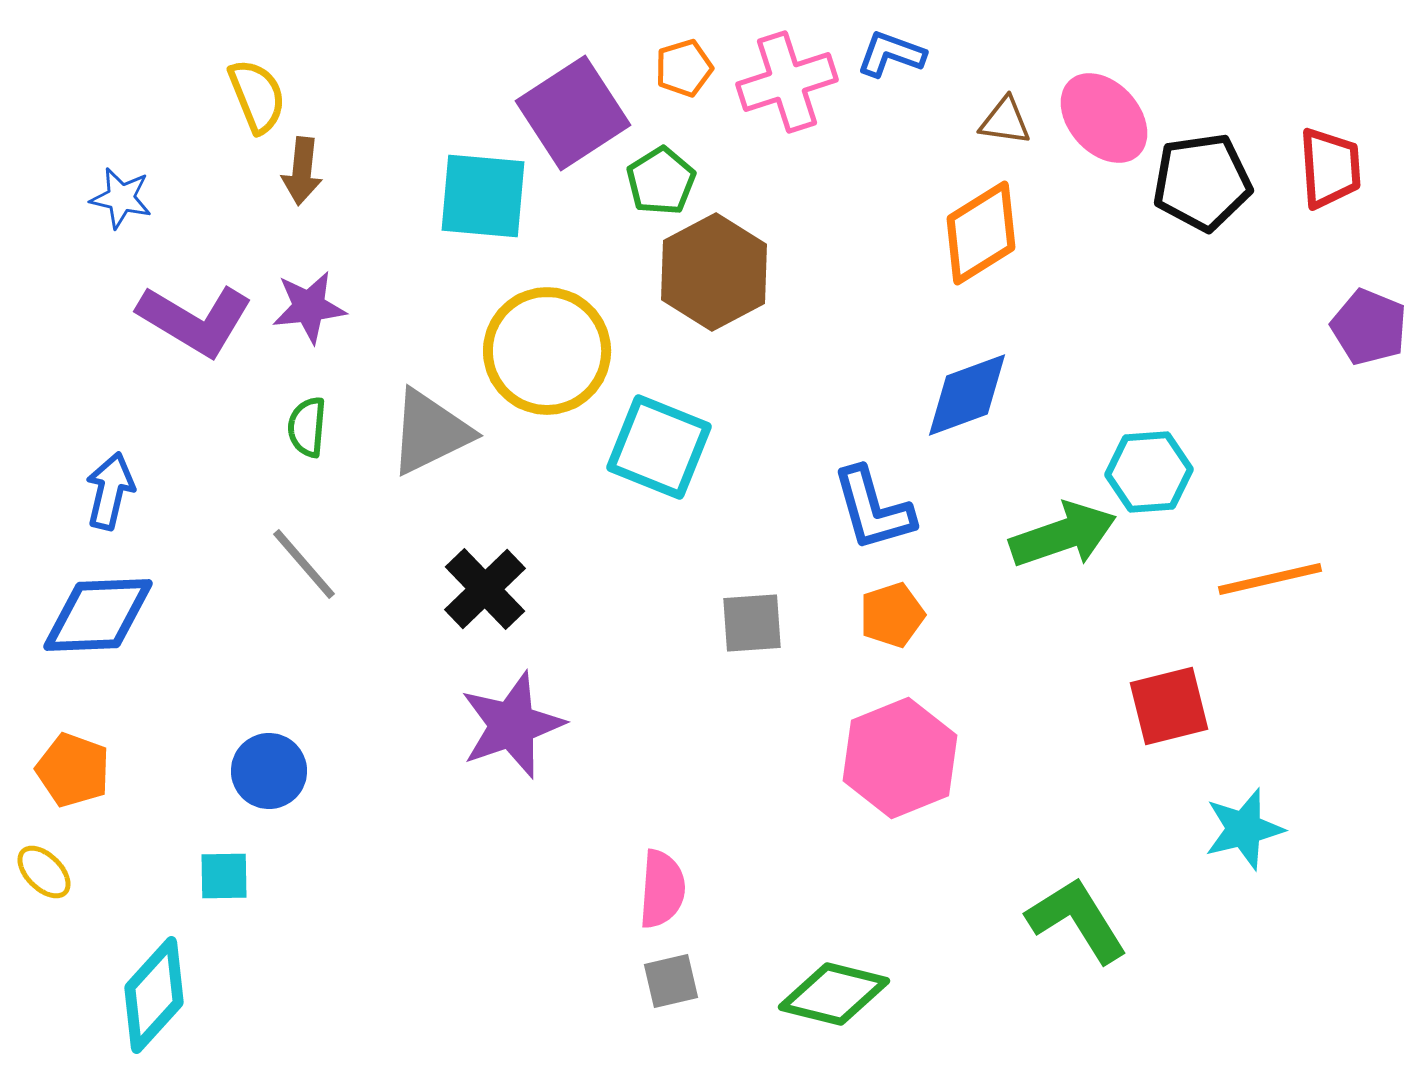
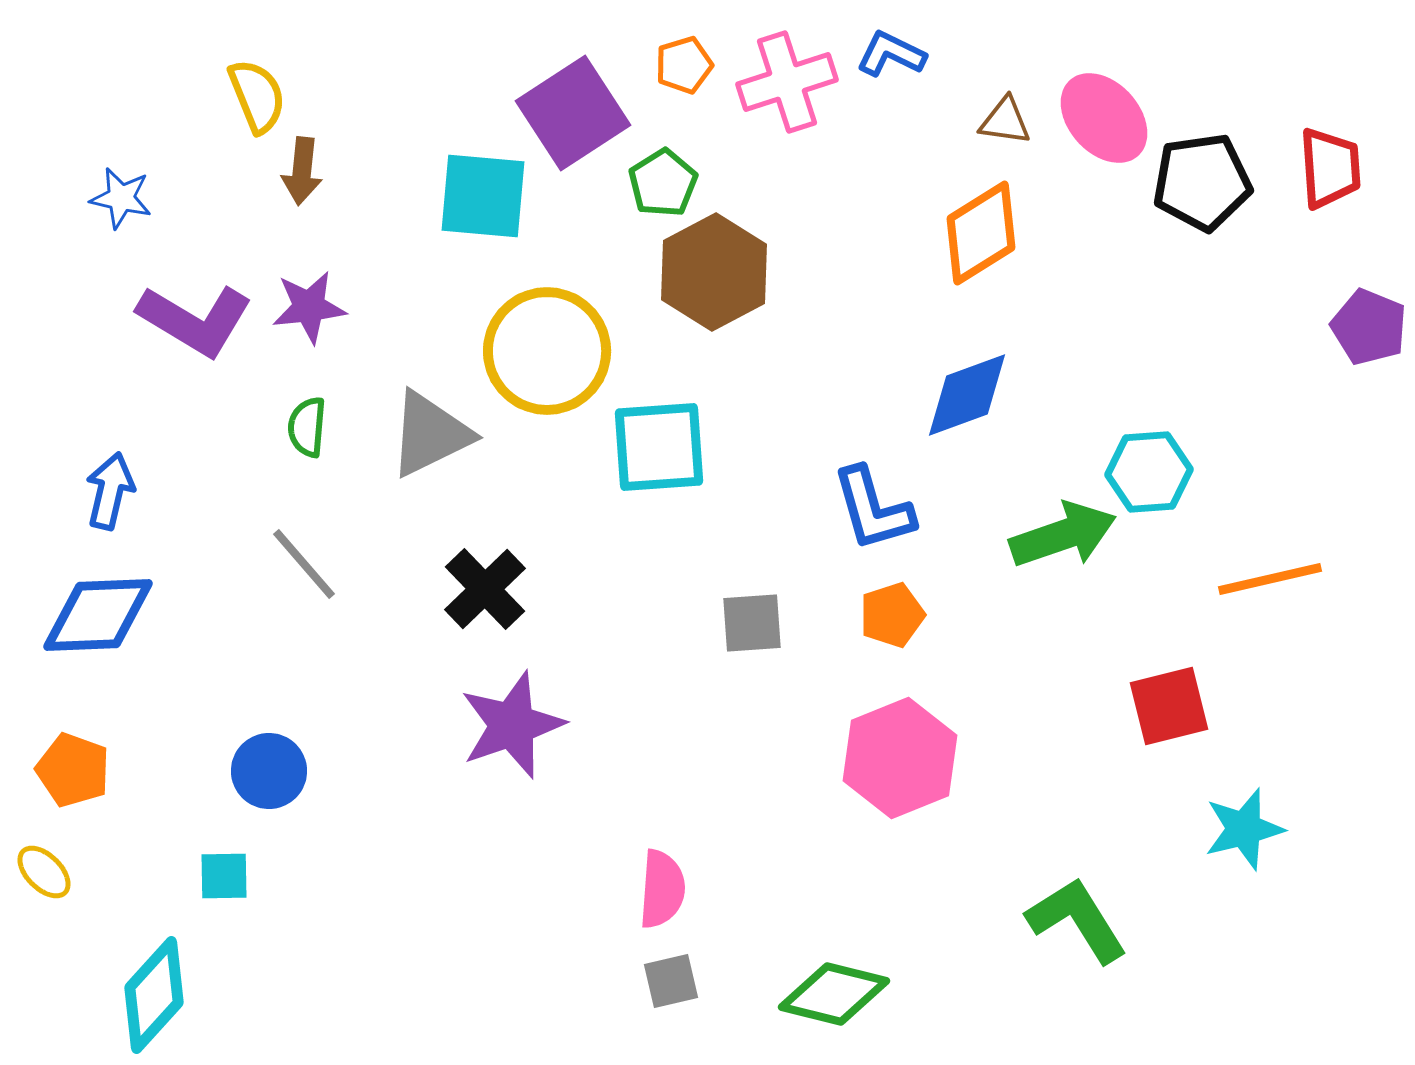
blue L-shape at (891, 54): rotated 6 degrees clockwise
orange pentagon at (684, 68): moved 3 px up
green pentagon at (661, 181): moved 2 px right, 2 px down
gray triangle at (430, 432): moved 2 px down
cyan square at (659, 447): rotated 26 degrees counterclockwise
